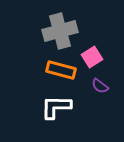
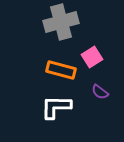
gray cross: moved 1 px right, 9 px up
purple semicircle: moved 6 px down
